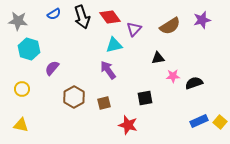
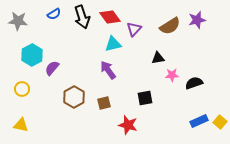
purple star: moved 5 px left
cyan triangle: moved 1 px left, 1 px up
cyan hexagon: moved 3 px right, 6 px down; rotated 15 degrees clockwise
pink star: moved 1 px left, 1 px up
